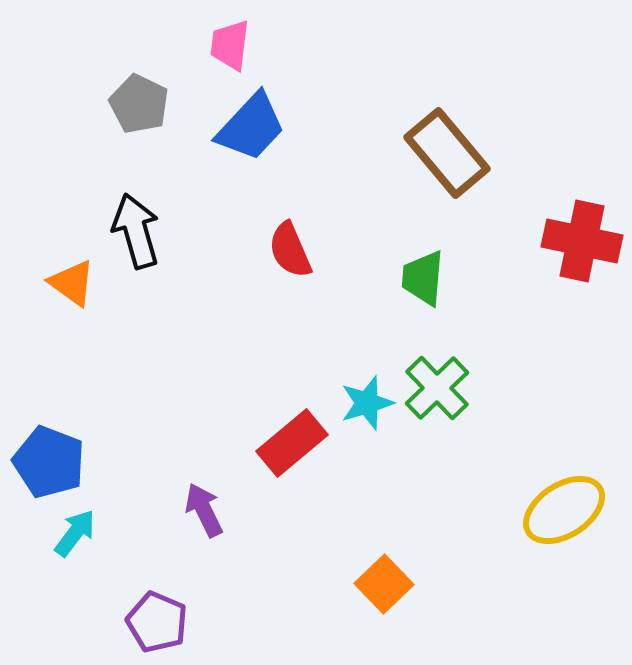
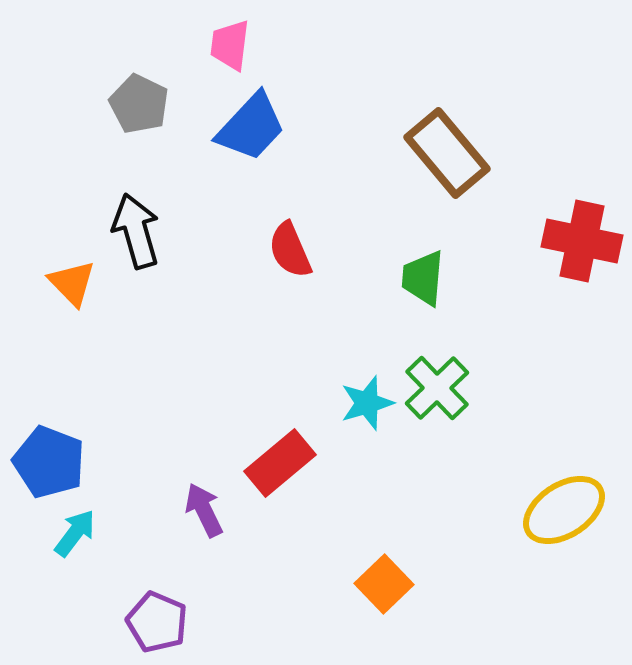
orange triangle: rotated 10 degrees clockwise
red rectangle: moved 12 px left, 20 px down
